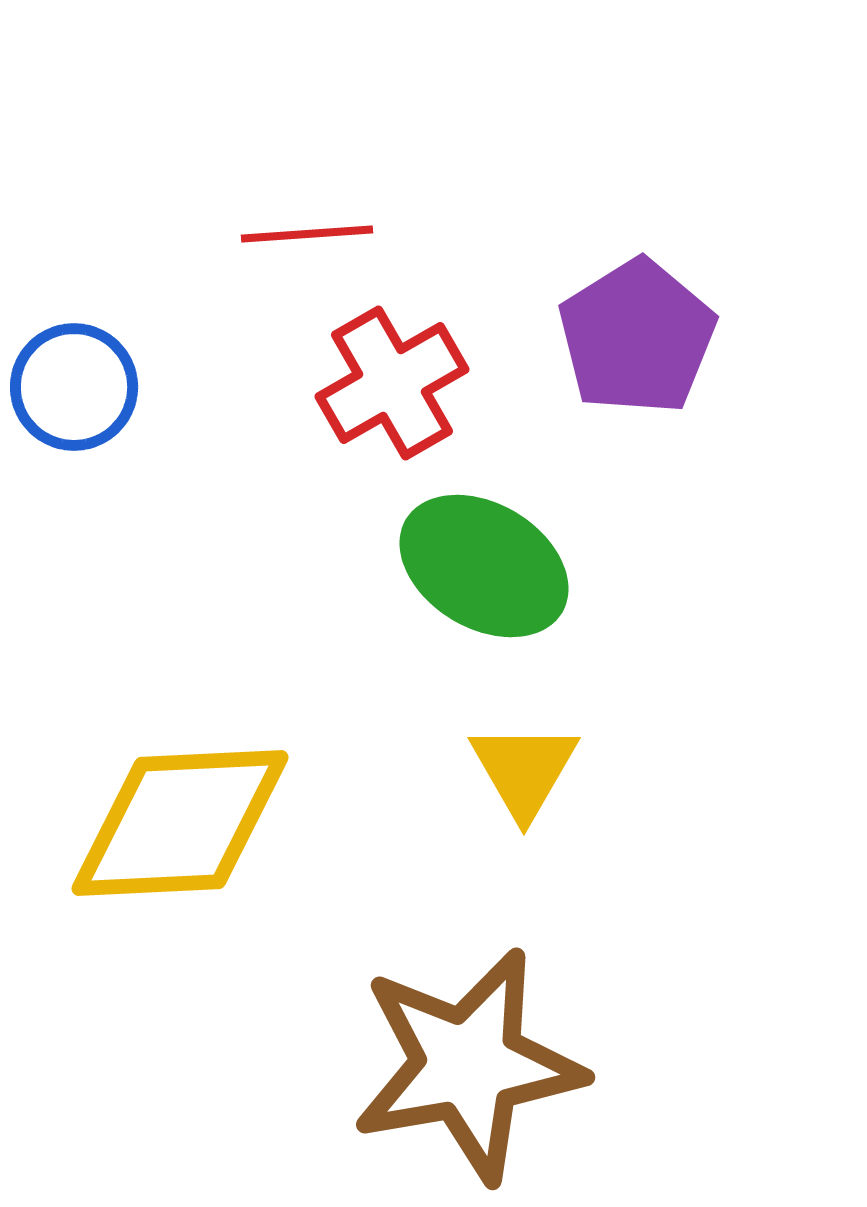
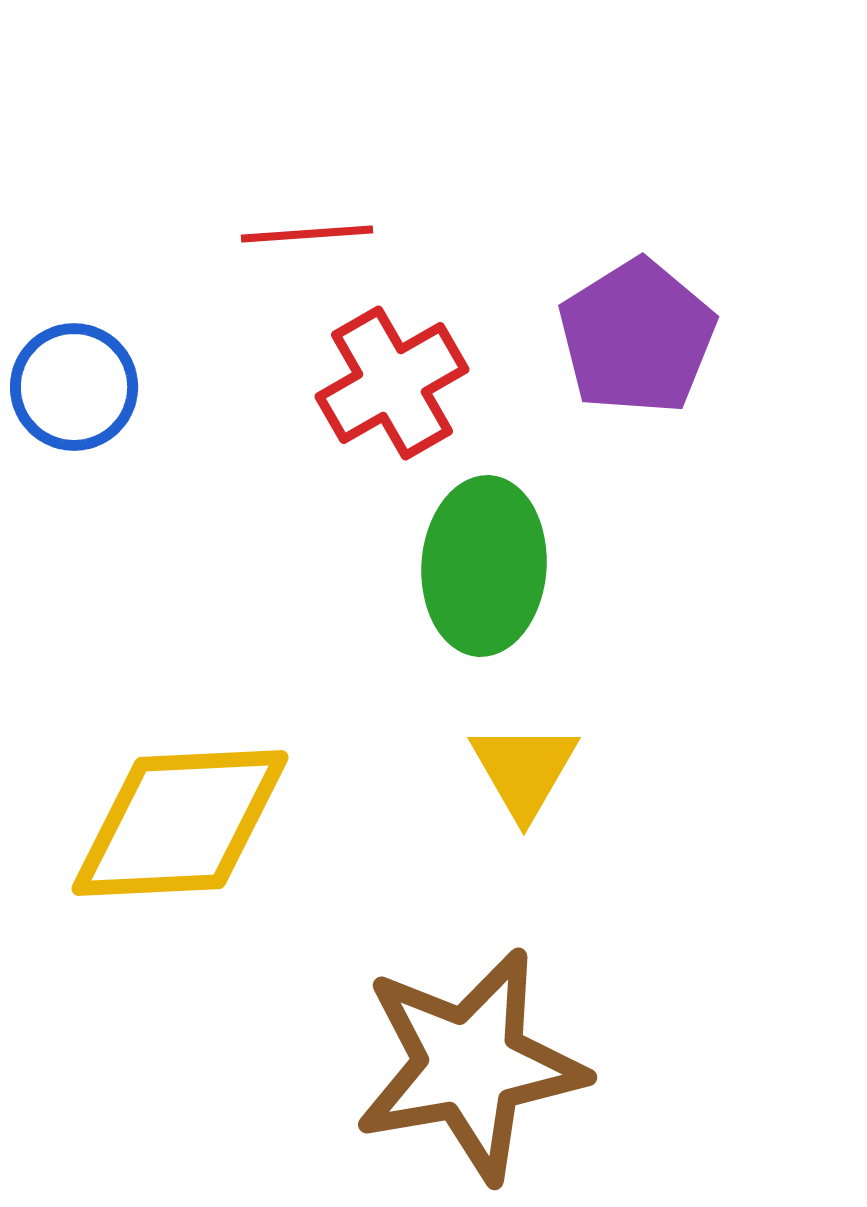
green ellipse: rotated 63 degrees clockwise
brown star: moved 2 px right
